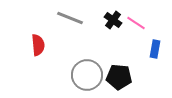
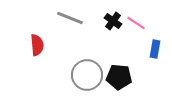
black cross: moved 1 px down
red semicircle: moved 1 px left
